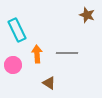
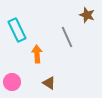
gray line: moved 16 px up; rotated 65 degrees clockwise
pink circle: moved 1 px left, 17 px down
